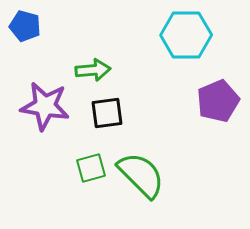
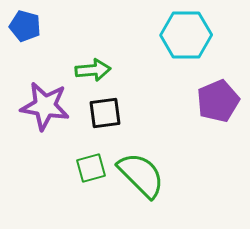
black square: moved 2 px left
